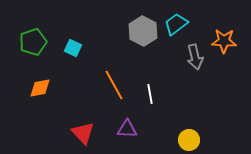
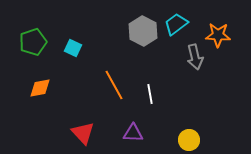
orange star: moved 6 px left, 6 px up
purple triangle: moved 6 px right, 4 px down
